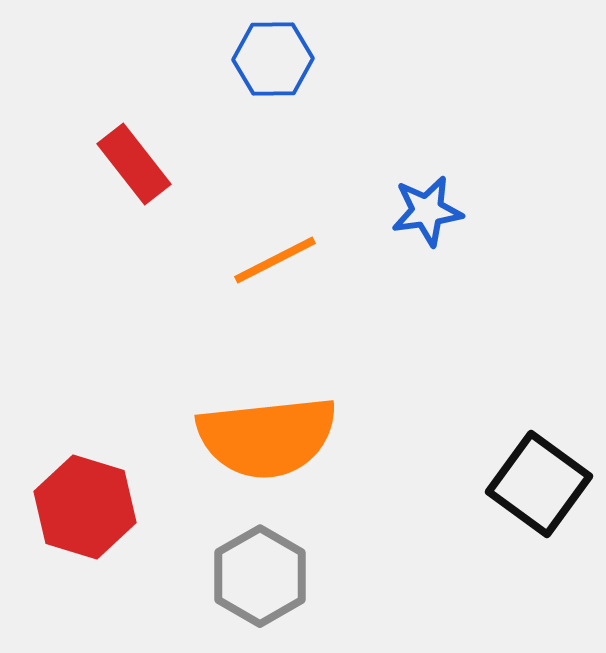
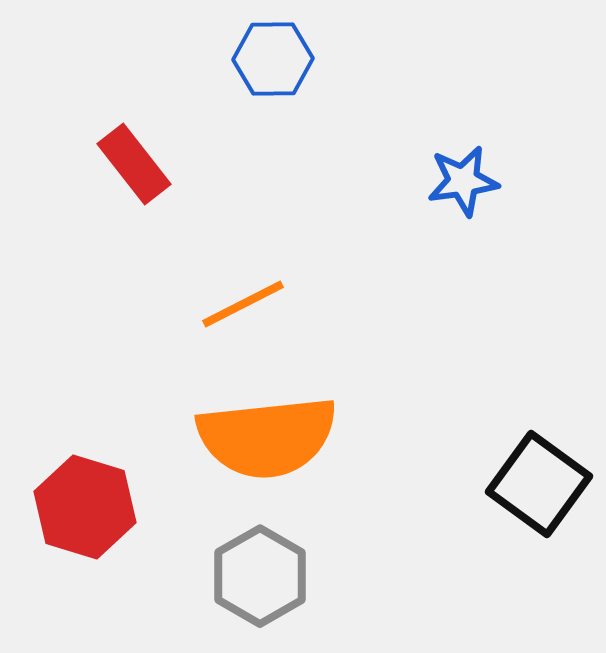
blue star: moved 36 px right, 30 px up
orange line: moved 32 px left, 44 px down
